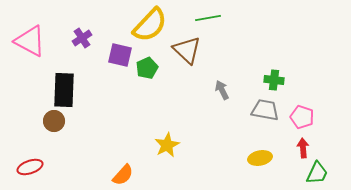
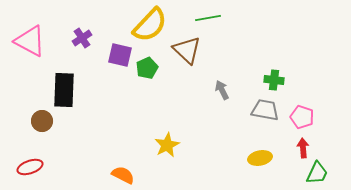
brown circle: moved 12 px left
orange semicircle: rotated 105 degrees counterclockwise
